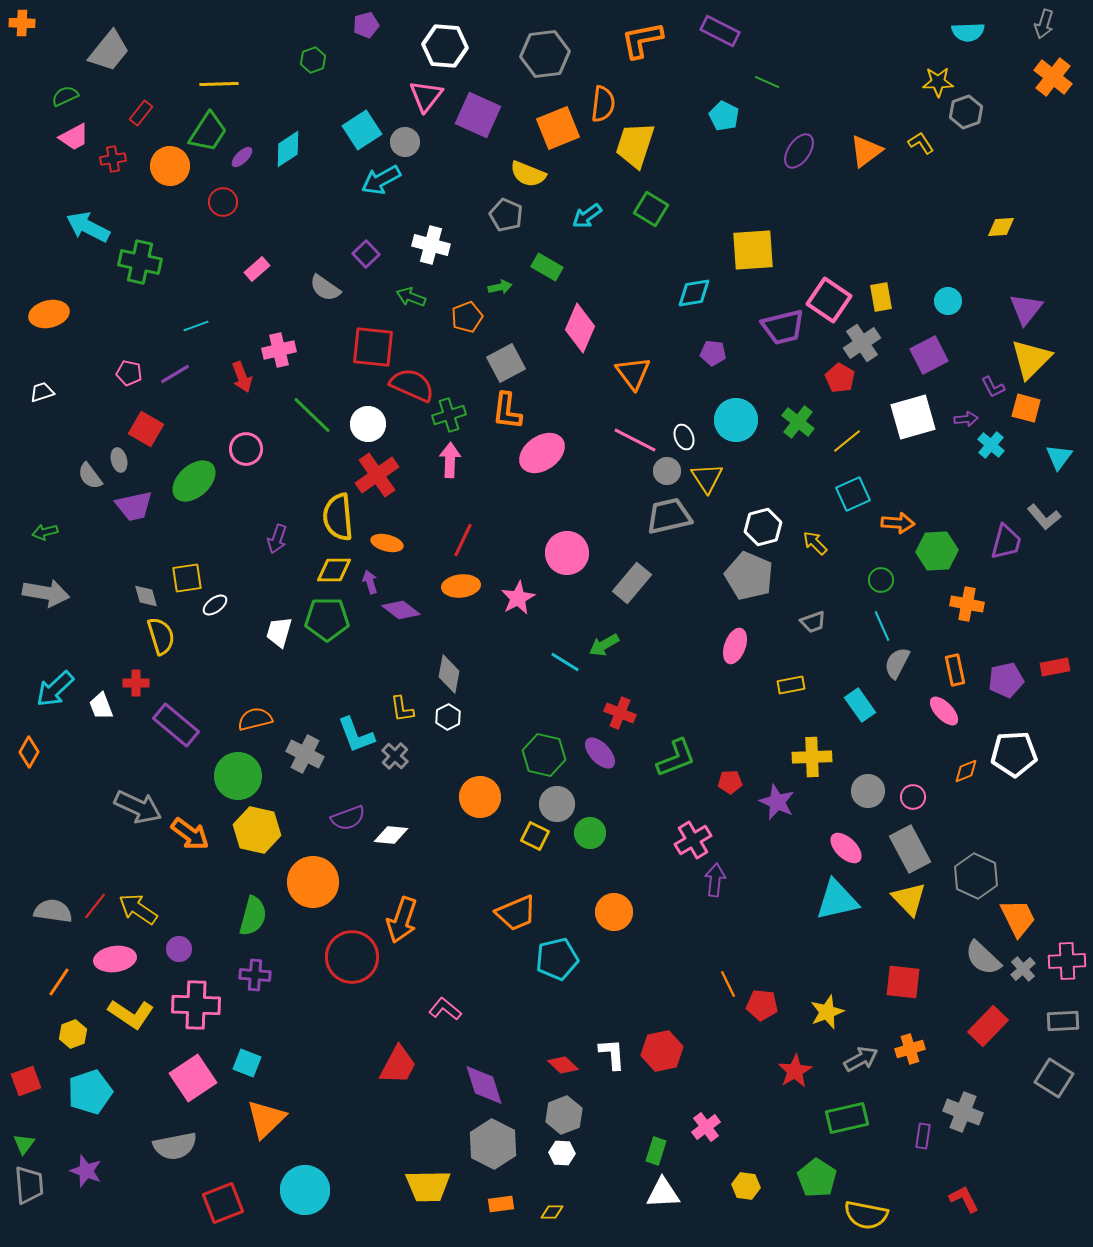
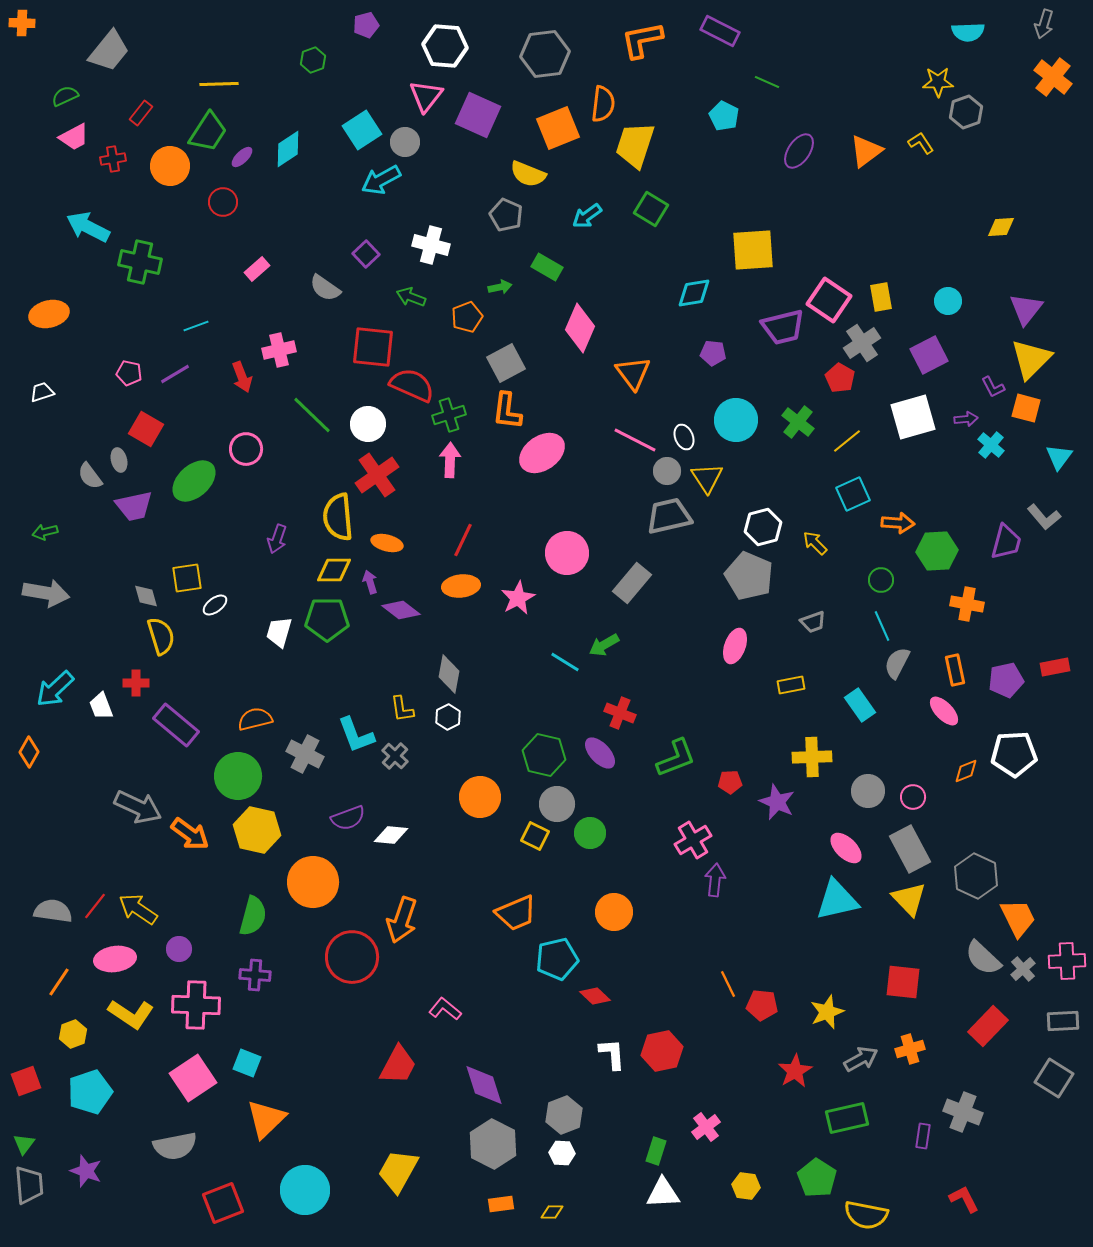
red diamond at (563, 1065): moved 32 px right, 69 px up
yellow trapezoid at (428, 1186): moved 30 px left, 15 px up; rotated 120 degrees clockwise
